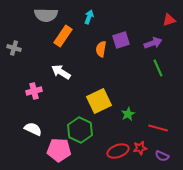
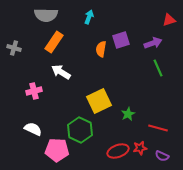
orange rectangle: moved 9 px left, 6 px down
pink pentagon: moved 2 px left
